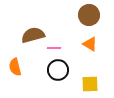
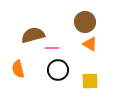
brown circle: moved 4 px left, 7 px down
pink line: moved 2 px left
orange semicircle: moved 3 px right, 2 px down
yellow square: moved 3 px up
